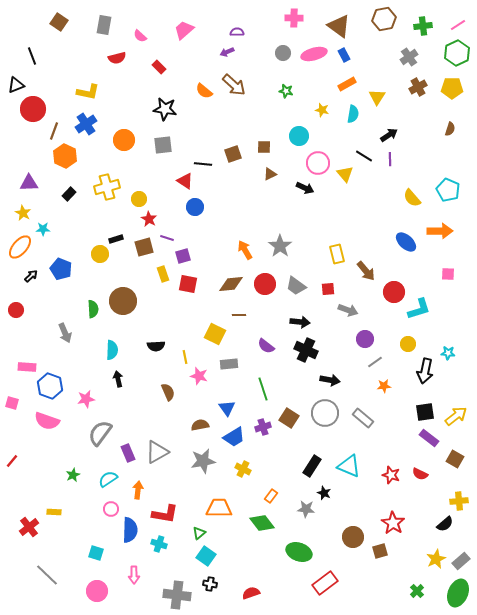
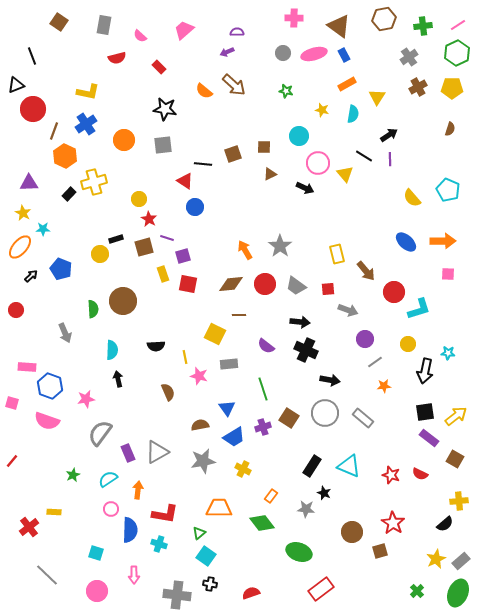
yellow cross at (107, 187): moved 13 px left, 5 px up
orange arrow at (440, 231): moved 3 px right, 10 px down
brown circle at (353, 537): moved 1 px left, 5 px up
red rectangle at (325, 583): moved 4 px left, 6 px down
